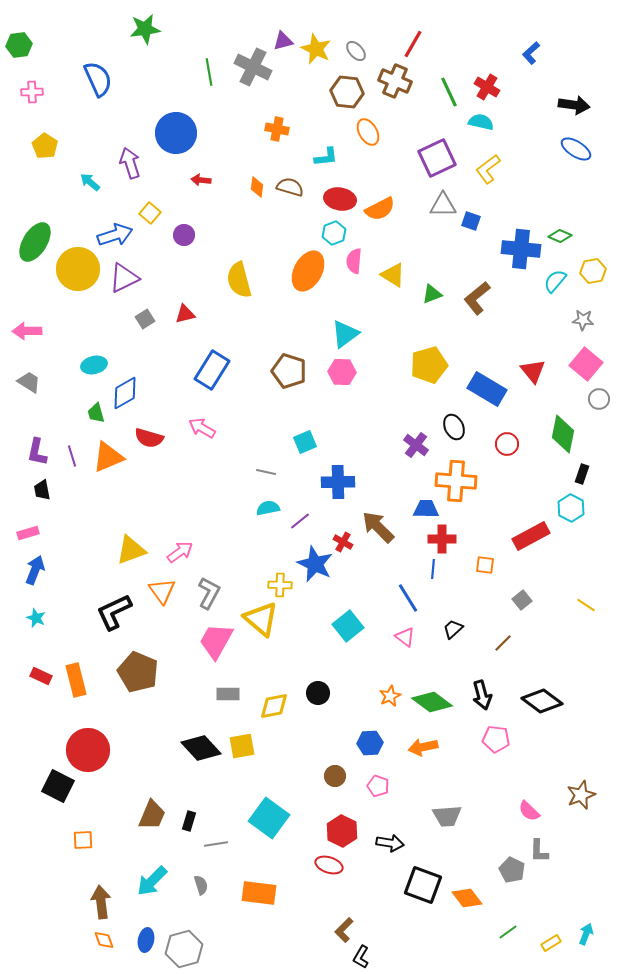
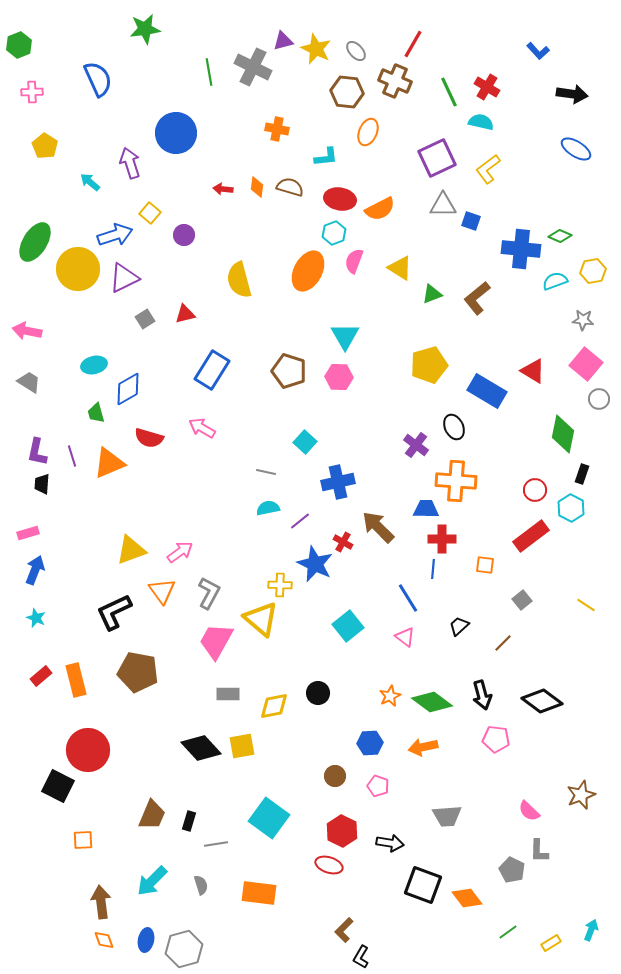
green hexagon at (19, 45): rotated 15 degrees counterclockwise
blue L-shape at (531, 53): moved 7 px right, 2 px up; rotated 90 degrees counterclockwise
black arrow at (574, 105): moved 2 px left, 11 px up
orange ellipse at (368, 132): rotated 52 degrees clockwise
red arrow at (201, 180): moved 22 px right, 9 px down
pink semicircle at (354, 261): rotated 15 degrees clockwise
yellow triangle at (393, 275): moved 7 px right, 7 px up
cyan semicircle at (555, 281): rotated 30 degrees clockwise
pink arrow at (27, 331): rotated 12 degrees clockwise
cyan triangle at (345, 334): moved 2 px down; rotated 24 degrees counterclockwise
red triangle at (533, 371): rotated 20 degrees counterclockwise
pink hexagon at (342, 372): moved 3 px left, 5 px down
blue rectangle at (487, 389): moved 2 px down
blue diamond at (125, 393): moved 3 px right, 4 px up
cyan square at (305, 442): rotated 25 degrees counterclockwise
red circle at (507, 444): moved 28 px right, 46 px down
orange triangle at (108, 457): moved 1 px right, 6 px down
blue cross at (338, 482): rotated 12 degrees counterclockwise
black trapezoid at (42, 490): moved 6 px up; rotated 15 degrees clockwise
red rectangle at (531, 536): rotated 9 degrees counterclockwise
black trapezoid at (453, 629): moved 6 px right, 3 px up
brown pentagon at (138, 672): rotated 12 degrees counterclockwise
red rectangle at (41, 676): rotated 65 degrees counterclockwise
cyan arrow at (586, 934): moved 5 px right, 4 px up
